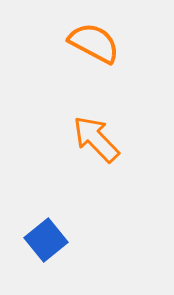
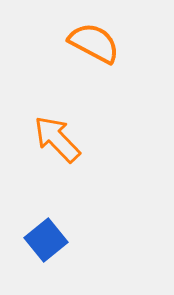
orange arrow: moved 39 px left
